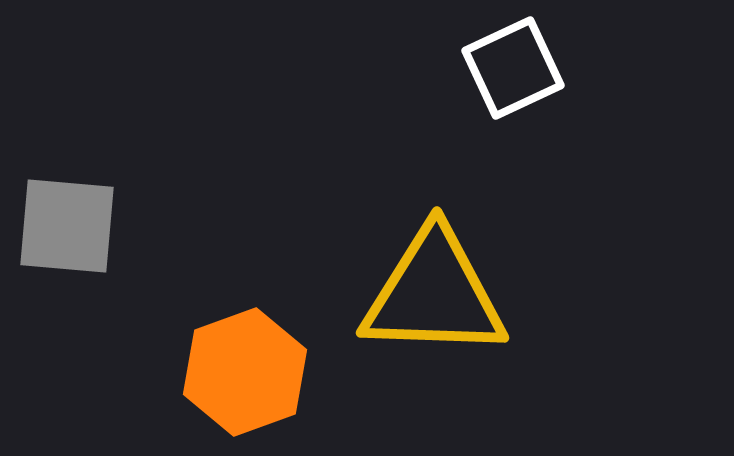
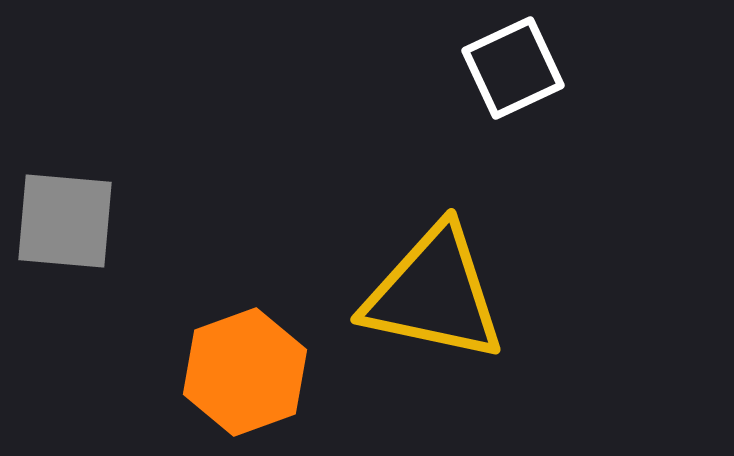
gray square: moved 2 px left, 5 px up
yellow triangle: rotated 10 degrees clockwise
